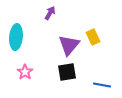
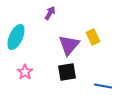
cyan ellipse: rotated 20 degrees clockwise
blue line: moved 1 px right, 1 px down
